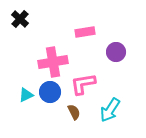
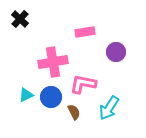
pink L-shape: rotated 20 degrees clockwise
blue circle: moved 1 px right, 5 px down
cyan arrow: moved 1 px left, 2 px up
